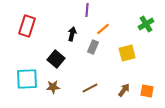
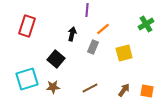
yellow square: moved 3 px left
cyan square: rotated 15 degrees counterclockwise
